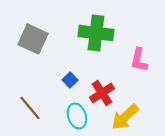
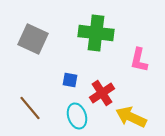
blue square: rotated 35 degrees counterclockwise
yellow arrow: moved 6 px right; rotated 68 degrees clockwise
